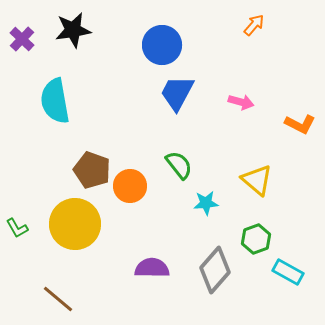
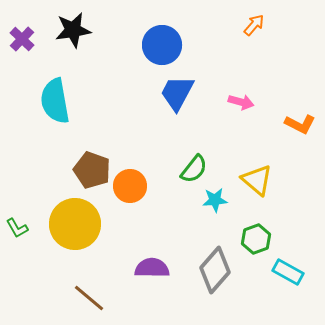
green semicircle: moved 15 px right, 4 px down; rotated 76 degrees clockwise
cyan star: moved 9 px right, 3 px up
brown line: moved 31 px right, 1 px up
